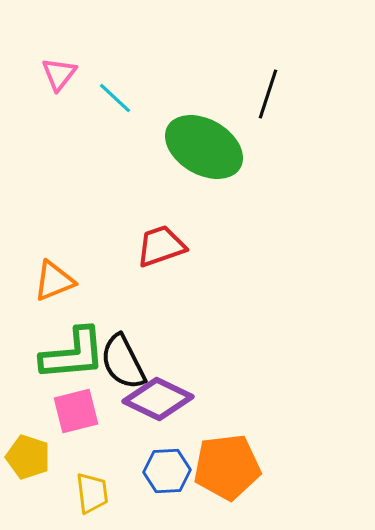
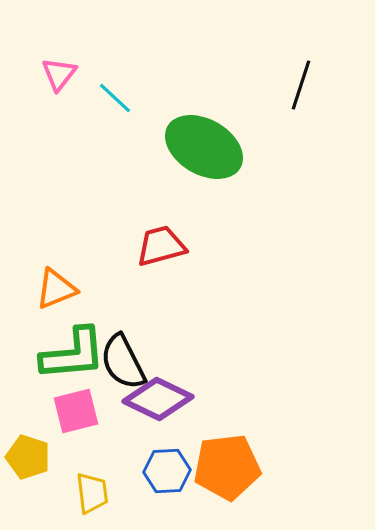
black line: moved 33 px right, 9 px up
red trapezoid: rotated 4 degrees clockwise
orange triangle: moved 2 px right, 8 px down
